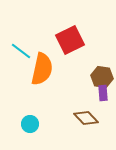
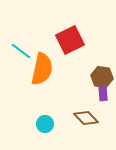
cyan circle: moved 15 px right
